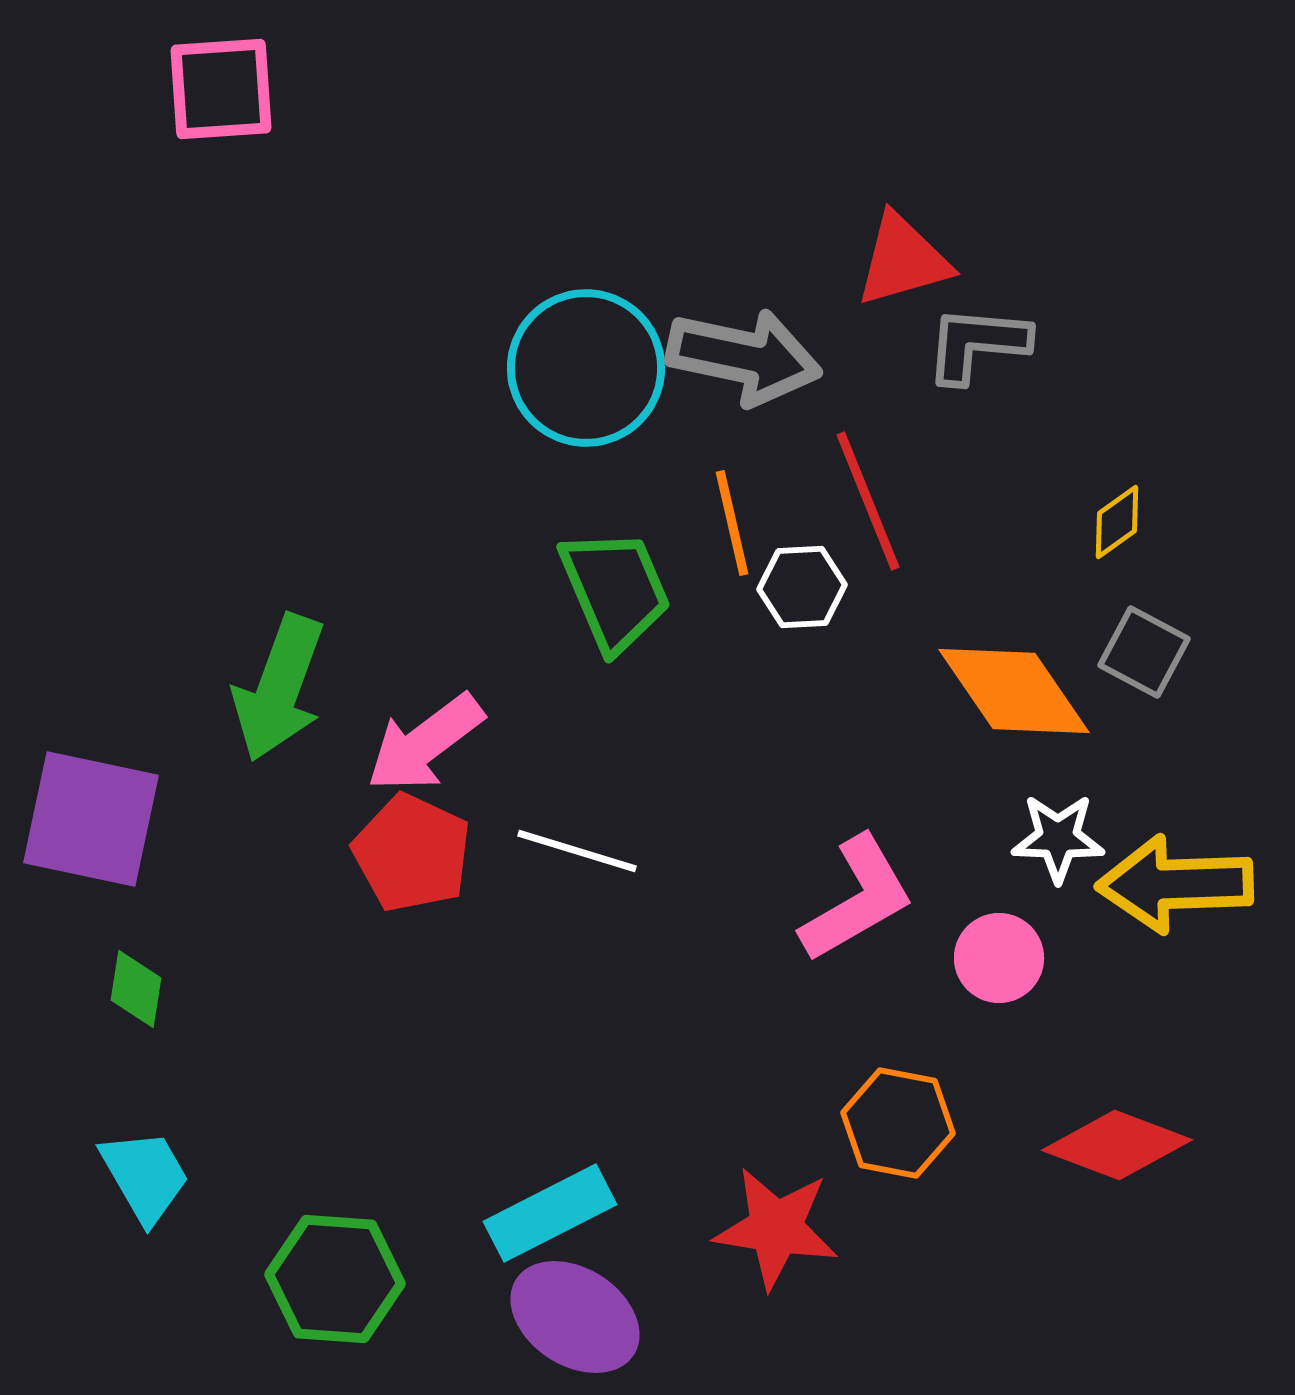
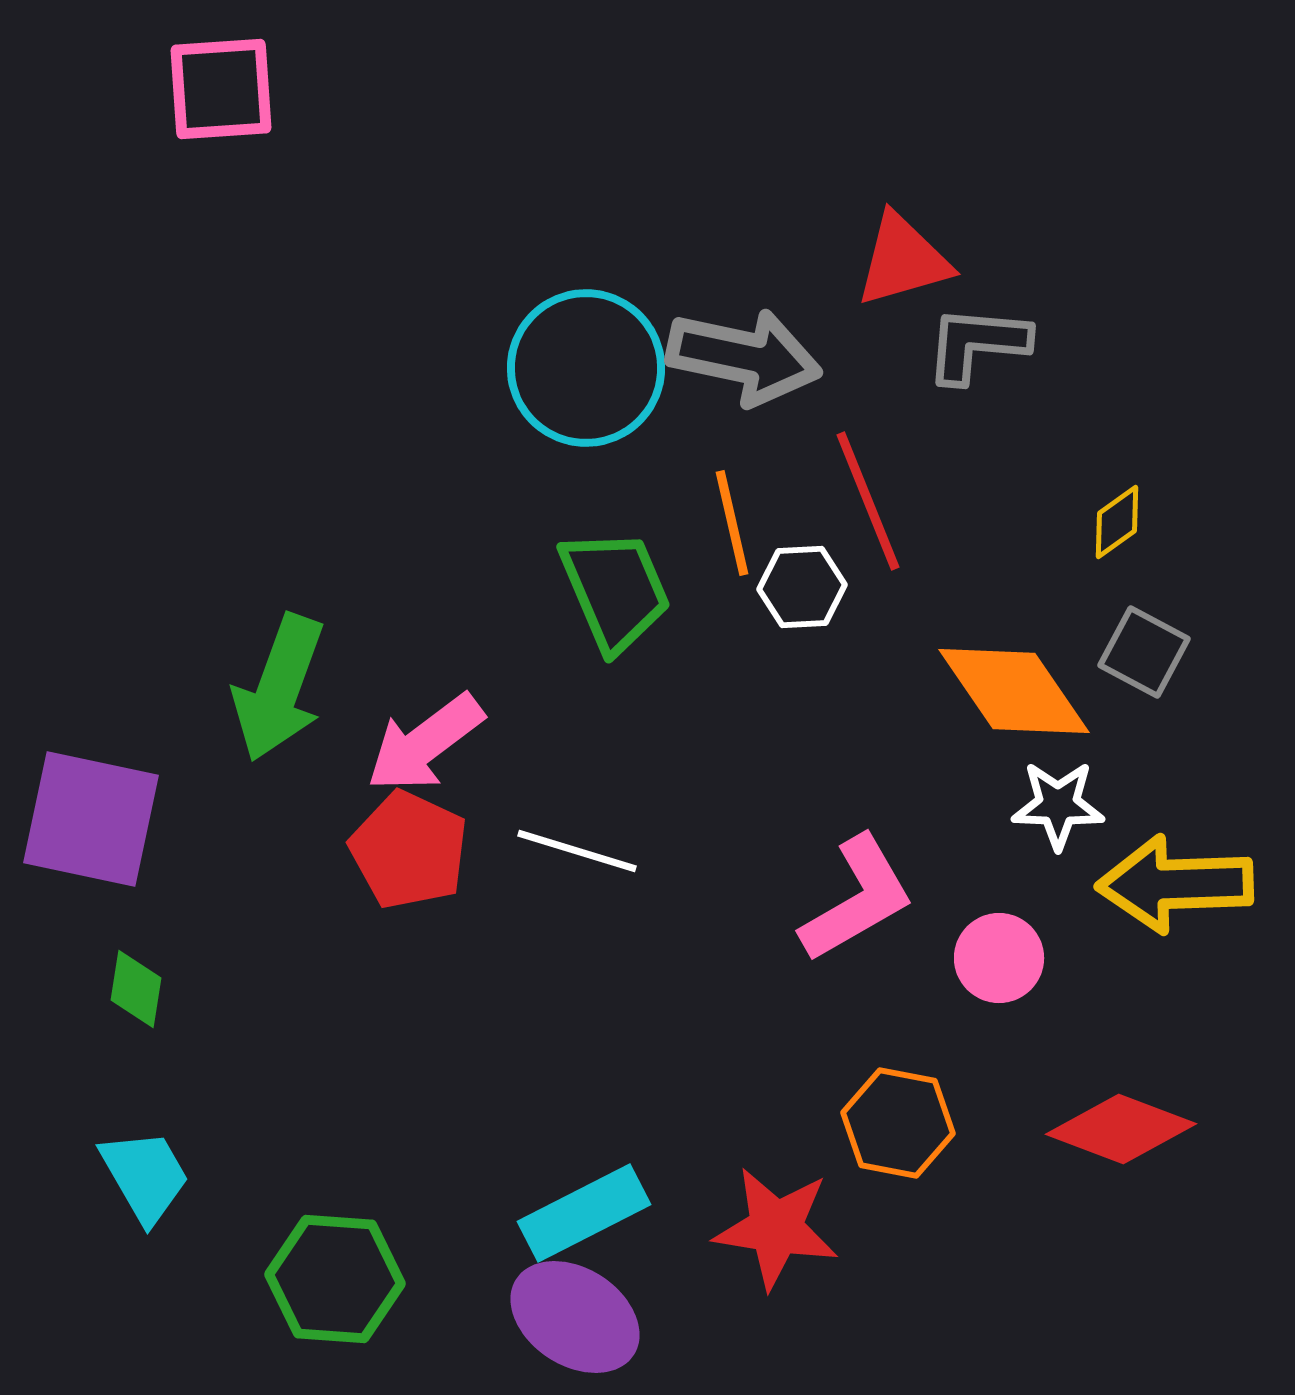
white star: moved 33 px up
red pentagon: moved 3 px left, 3 px up
red diamond: moved 4 px right, 16 px up
cyan rectangle: moved 34 px right
